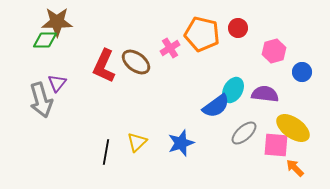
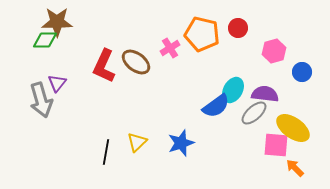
gray ellipse: moved 10 px right, 20 px up
